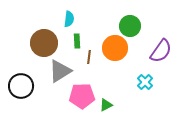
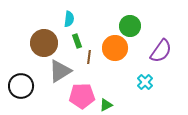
green rectangle: rotated 16 degrees counterclockwise
